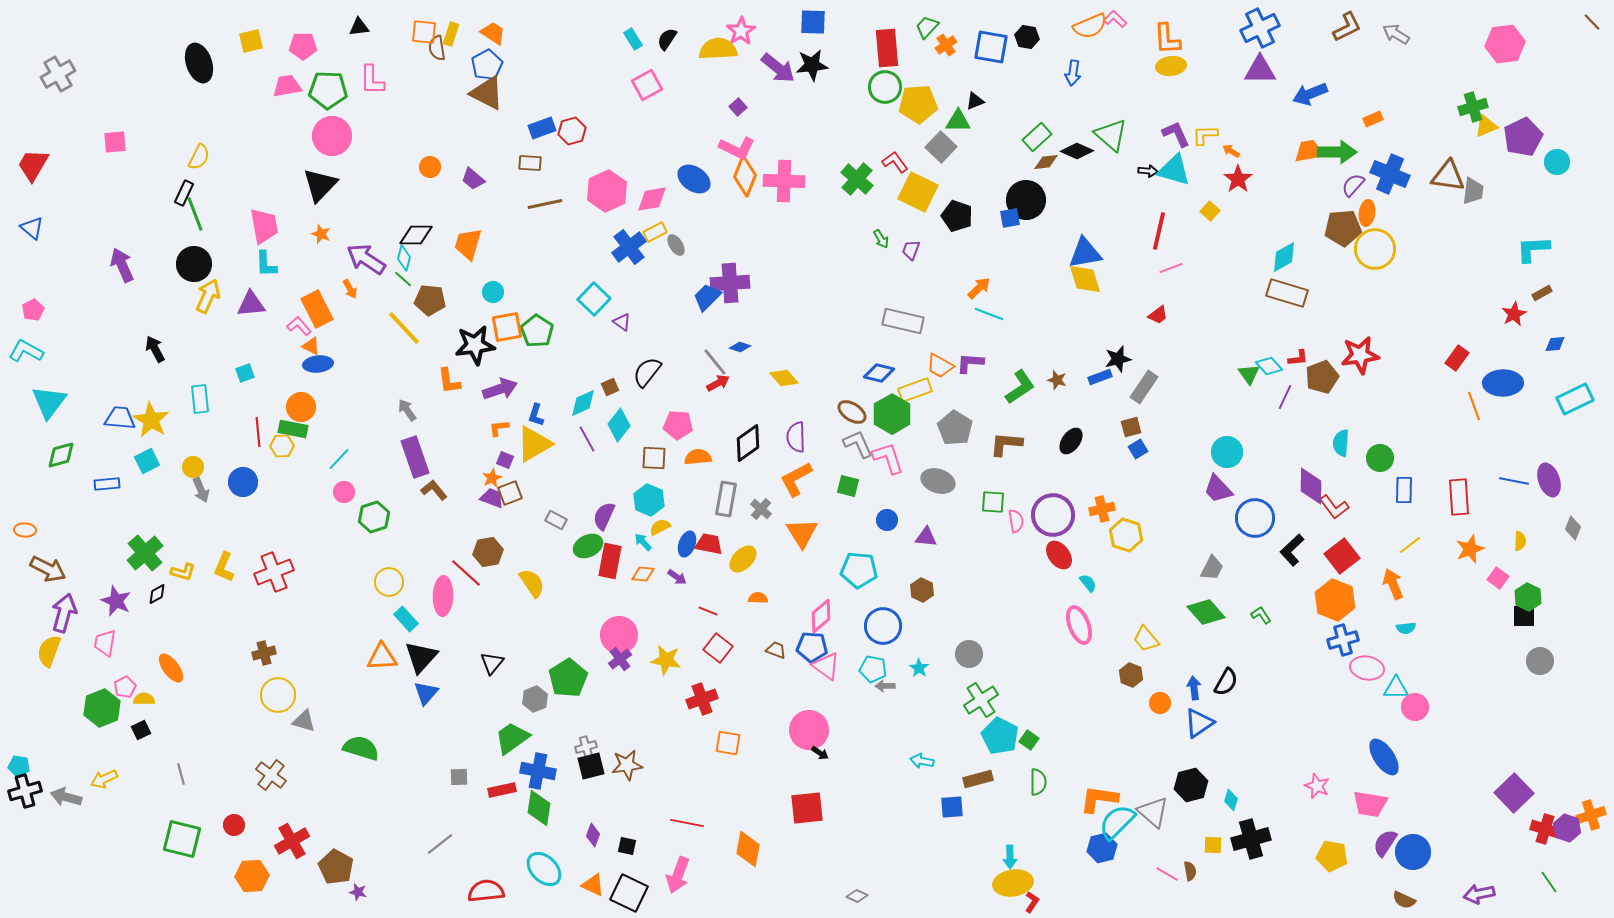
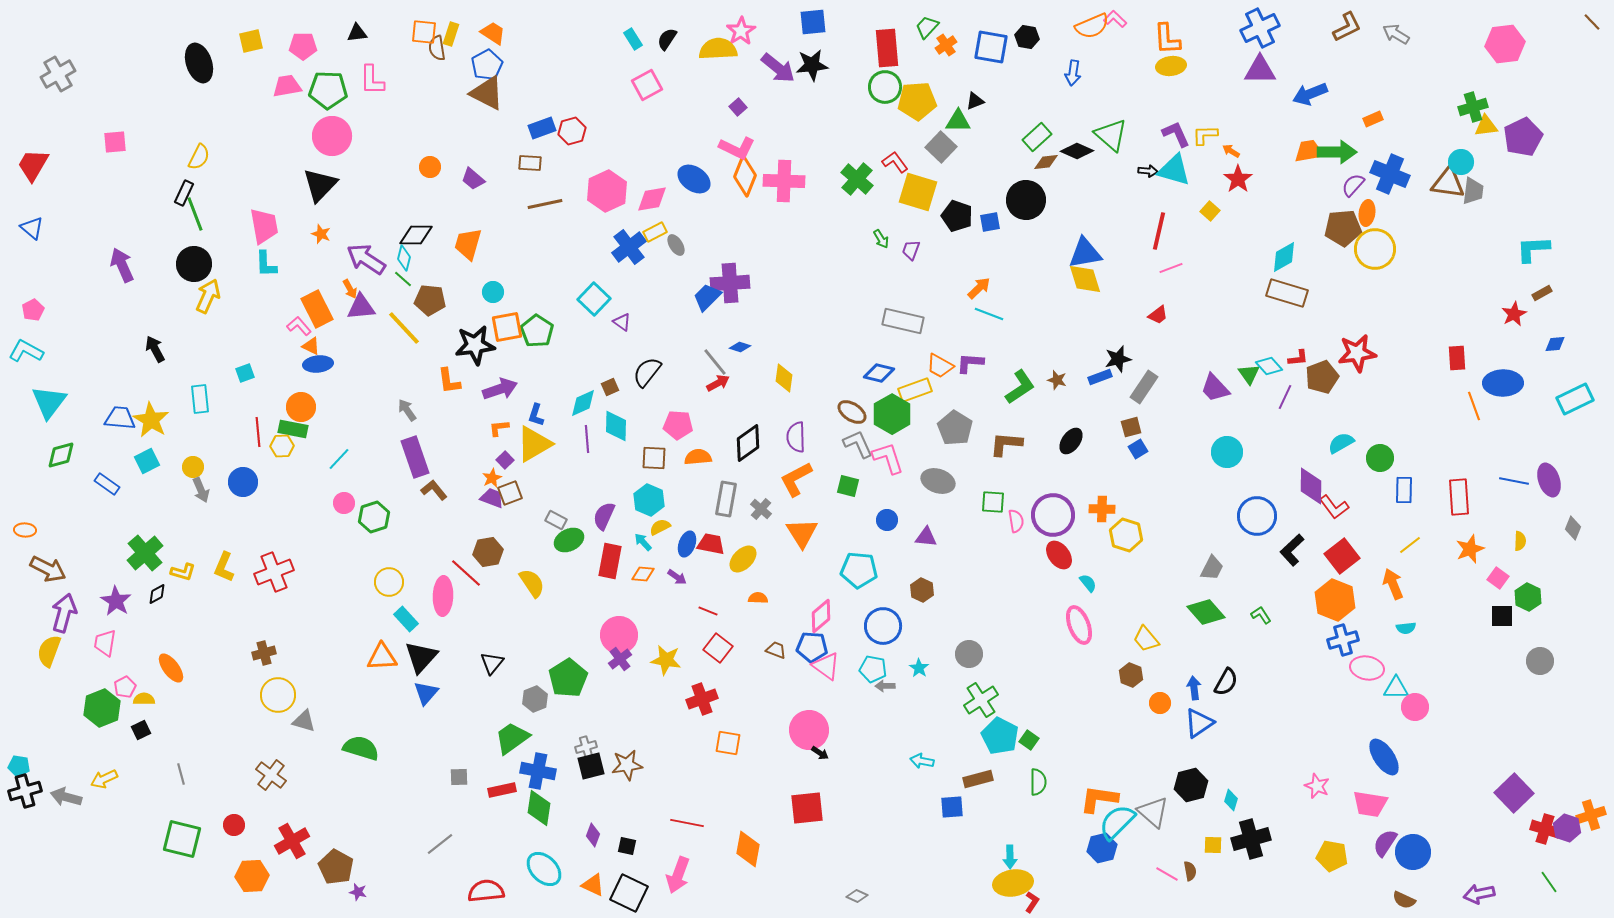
blue square at (813, 22): rotated 8 degrees counterclockwise
orange semicircle at (1090, 26): moved 2 px right
black triangle at (359, 27): moved 2 px left, 6 px down
yellow pentagon at (918, 104): moved 1 px left, 3 px up
yellow triangle at (1486, 126): rotated 15 degrees clockwise
cyan circle at (1557, 162): moved 96 px left
brown triangle at (1448, 176): moved 7 px down
yellow square at (918, 192): rotated 9 degrees counterclockwise
blue square at (1010, 218): moved 20 px left, 4 px down
purple triangle at (251, 304): moved 110 px right, 3 px down
red star at (1360, 355): moved 3 px left, 2 px up
red rectangle at (1457, 358): rotated 40 degrees counterclockwise
yellow diamond at (784, 378): rotated 48 degrees clockwise
cyan diamond at (619, 425): moved 3 px left, 1 px down; rotated 36 degrees counterclockwise
purple line at (587, 439): rotated 24 degrees clockwise
cyan semicircle at (1341, 443): rotated 56 degrees clockwise
purple square at (505, 460): rotated 24 degrees clockwise
blue rectangle at (107, 484): rotated 40 degrees clockwise
purple trapezoid at (1218, 489): moved 3 px left, 101 px up
pink circle at (344, 492): moved 11 px down
orange cross at (1102, 509): rotated 15 degrees clockwise
blue circle at (1255, 518): moved 2 px right, 2 px up
red trapezoid at (709, 544): moved 2 px right
green ellipse at (588, 546): moved 19 px left, 6 px up
purple star at (116, 601): rotated 8 degrees clockwise
black square at (1524, 616): moved 22 px left
